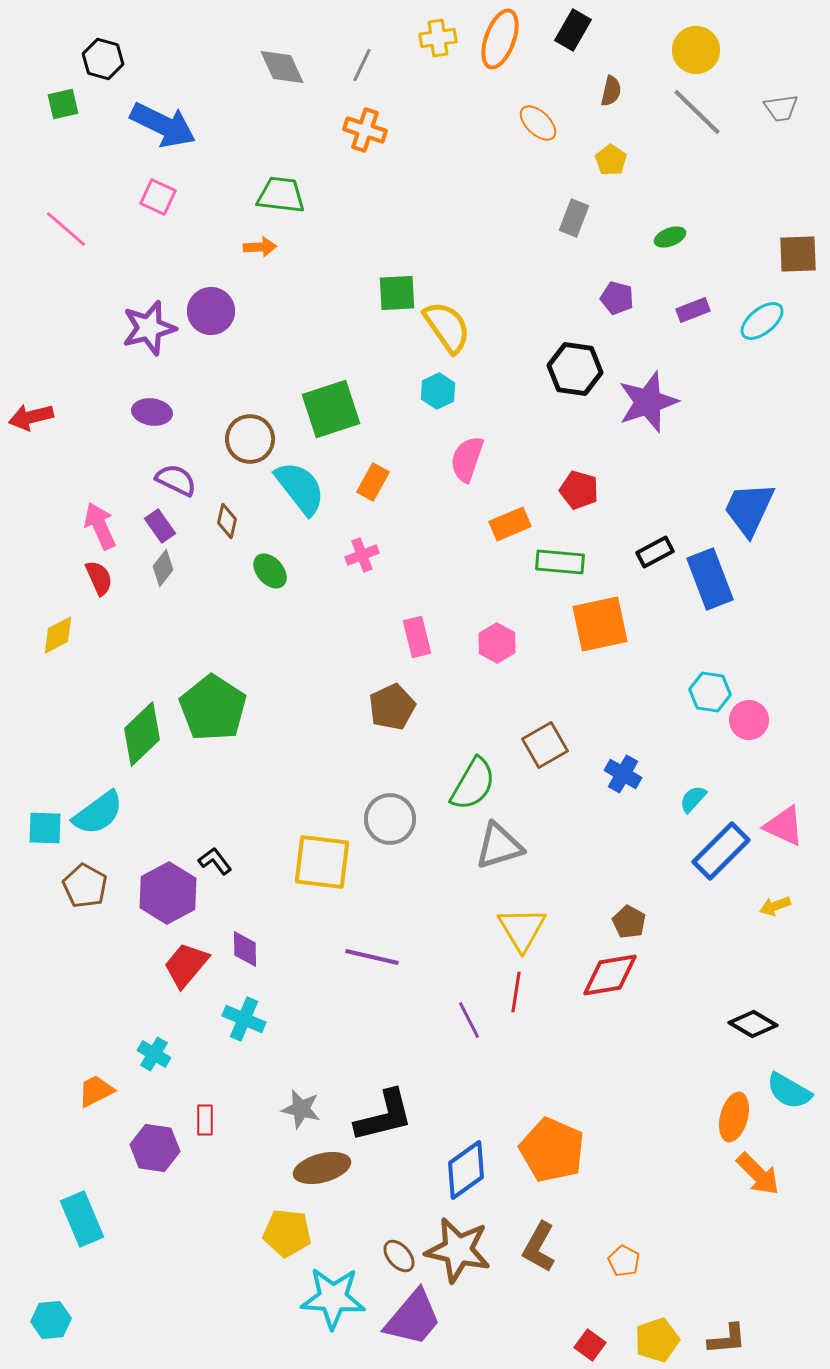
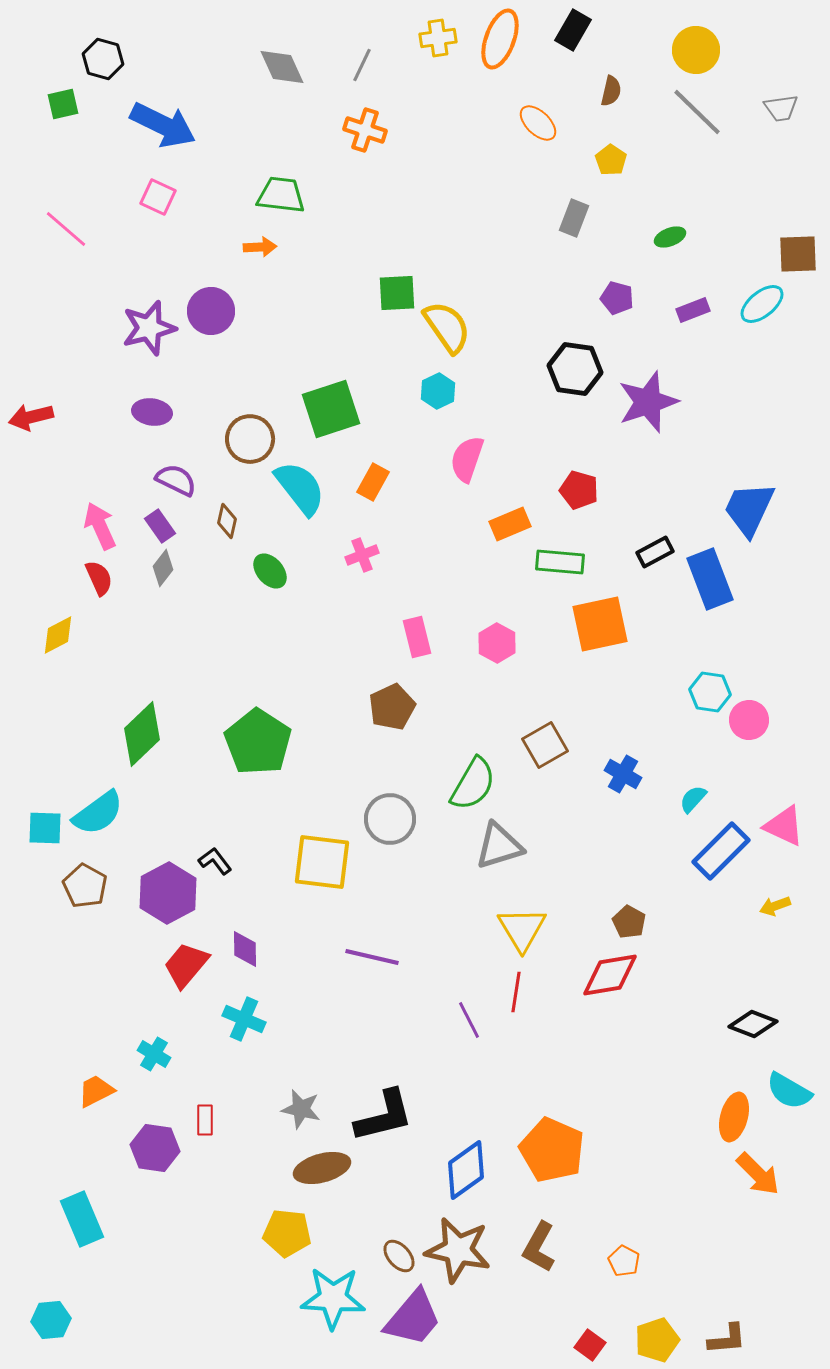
cyan ellipse at (762, 321): moved 17 px up
green pentagon at (213, 708): moved 45 px right, 34 px down
black diamond at (753, 1024): rotated 9 degrees counterclockwise
